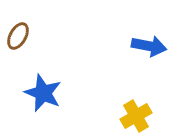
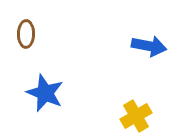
brown ellipse: moved 8 px right, 2 px up; rotated 28 degrees counterclockwise
blue star: moved 2 px right
